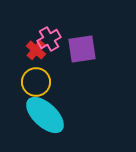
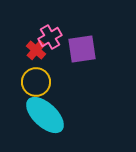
pink cross: moved 1 px right, 2 px up
